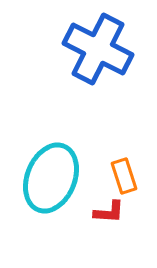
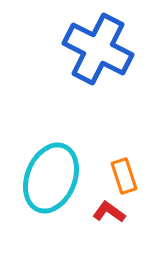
red L-shape: rotated 148 degrees counterclockwise
